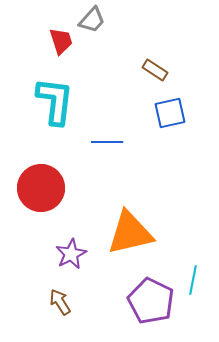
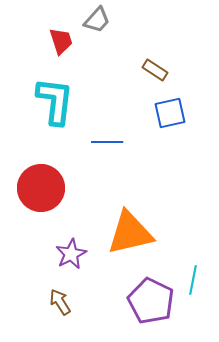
gray trapezoid: moved 5 px right
